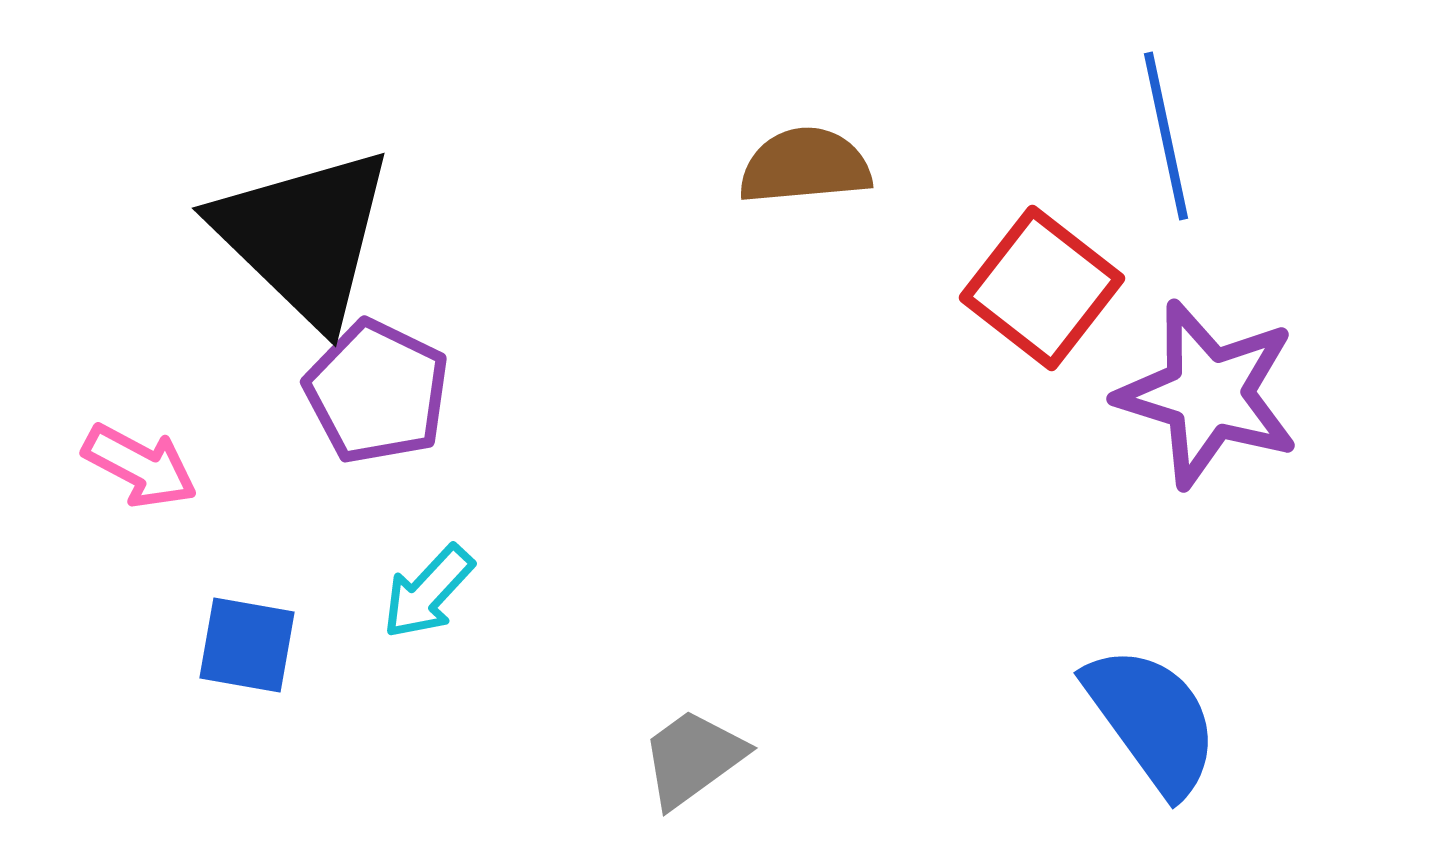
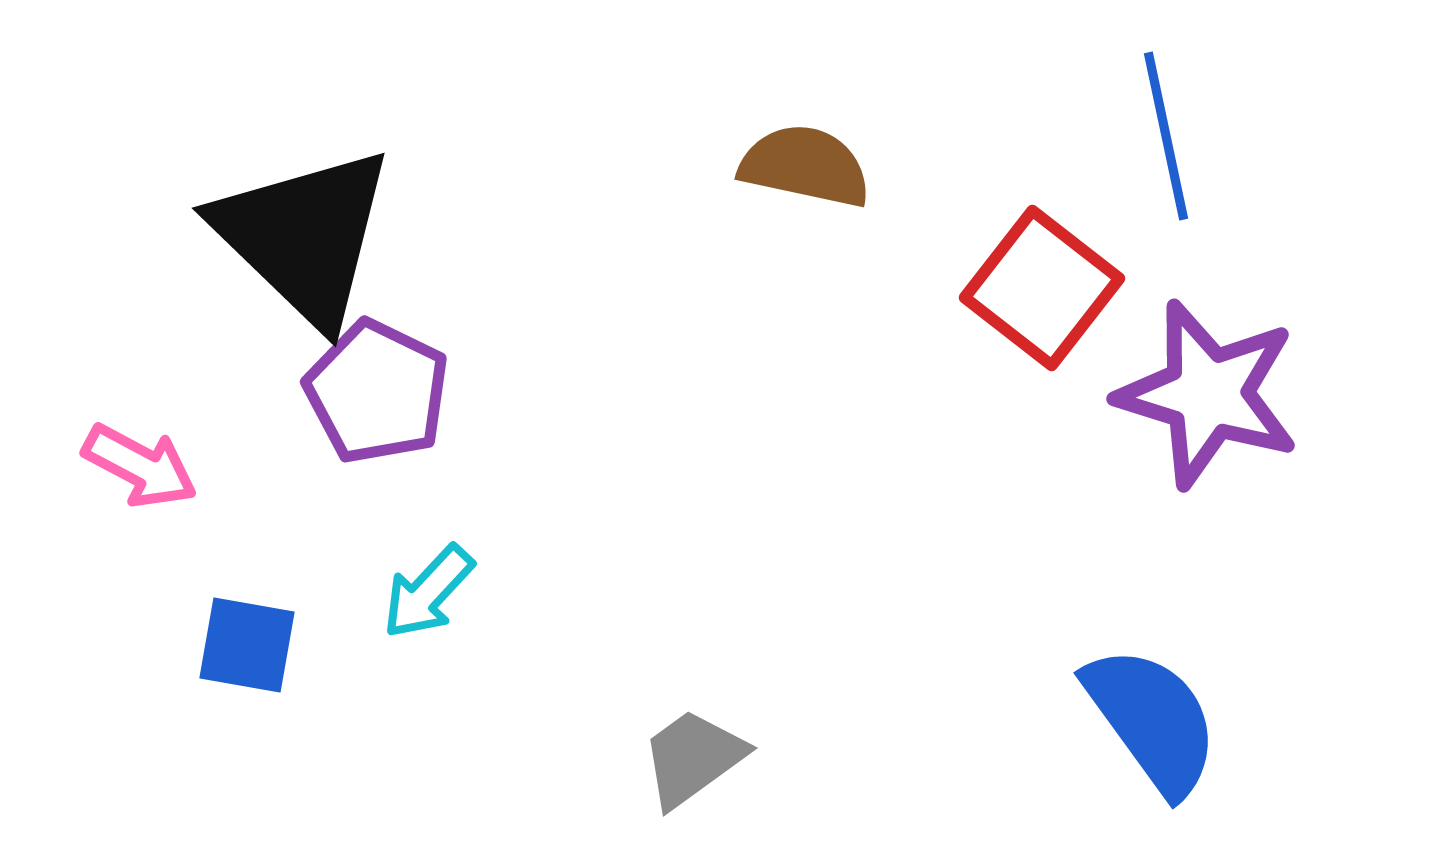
brown semicircle: rotated 17 degrees clockwise
